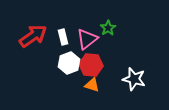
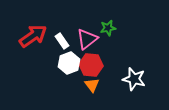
green star: rotated 21 degrees clockwise
white rectangle: moved 1 px left, 4 px down; rotated 21 degrees counterclockwise
orange triangle: rotated 35 degrees clockwise
